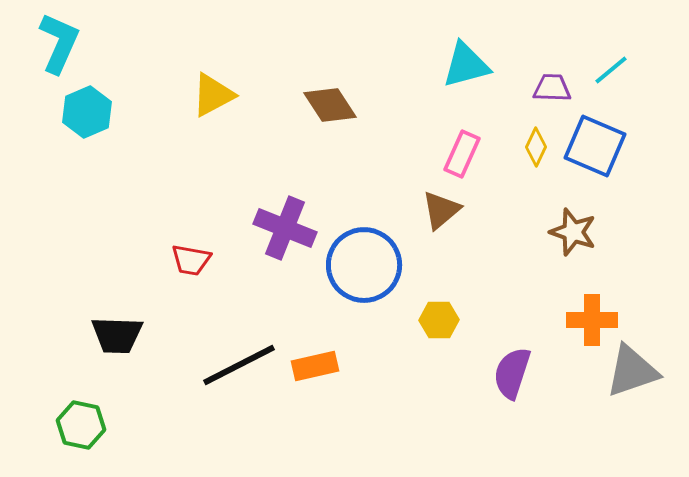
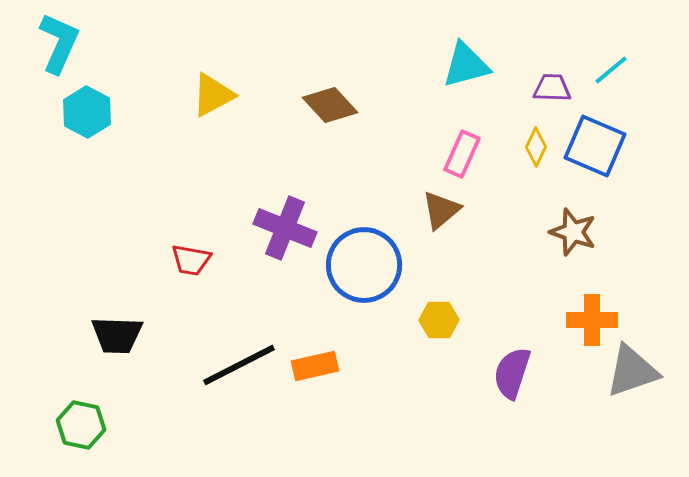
brown diamond: rotated 10 degrees counterclockwise
cyan hexagon: rotated 9 degrees counterclockwise
